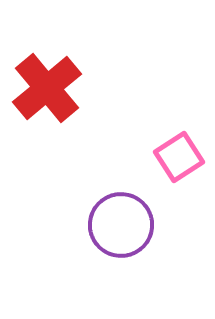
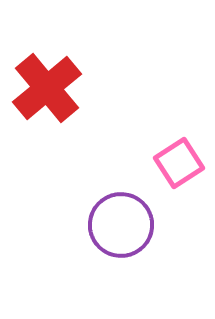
pink square: moved 6 px down
